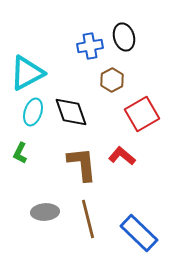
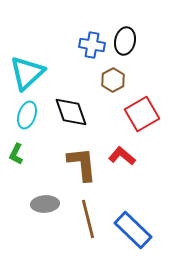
black ellipse: moved 1 px right, 4 px down; rotated 28 degrees clockwise
blue cross: moved 2 px right, 1 px up; rotated 20 degrees clockwise
cyan triangle: rotated 15 degrees counterclockwise
brown hexagon: moved 1 px right
cyan ellipse: moved 6 px left, 3 px down
green L-shape: moved 4 px left, 1 px down
gray ellipse: moved 8 px up
blue rectangle: moved 6 px left, 3 px up
